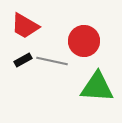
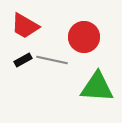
red circle: moved 4 px up
gray line: moved 1 px up
